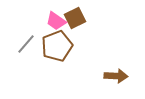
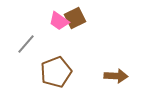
pink trapezoid: moved 3 px right
brown pentagon: moved 1 px left, 26 px down
